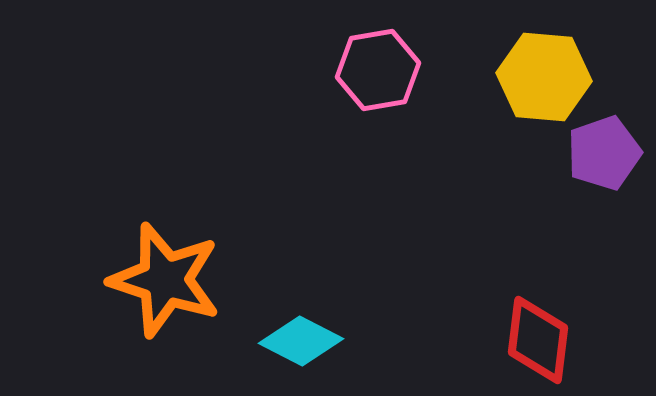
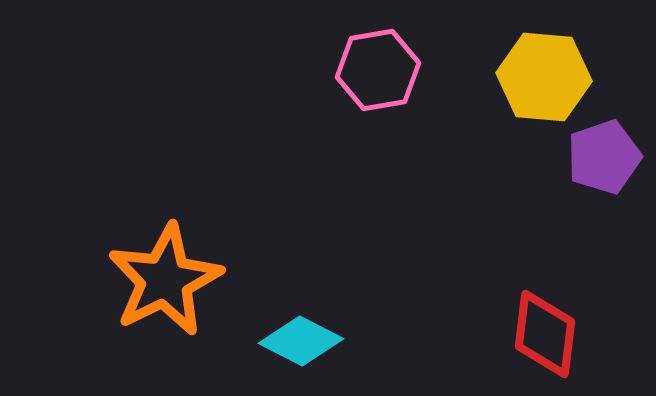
purple pentagon: moved 4 px down
orange star: rotated 28 degrees clockwise
red diamond: moved 7 px right, 6 px up
